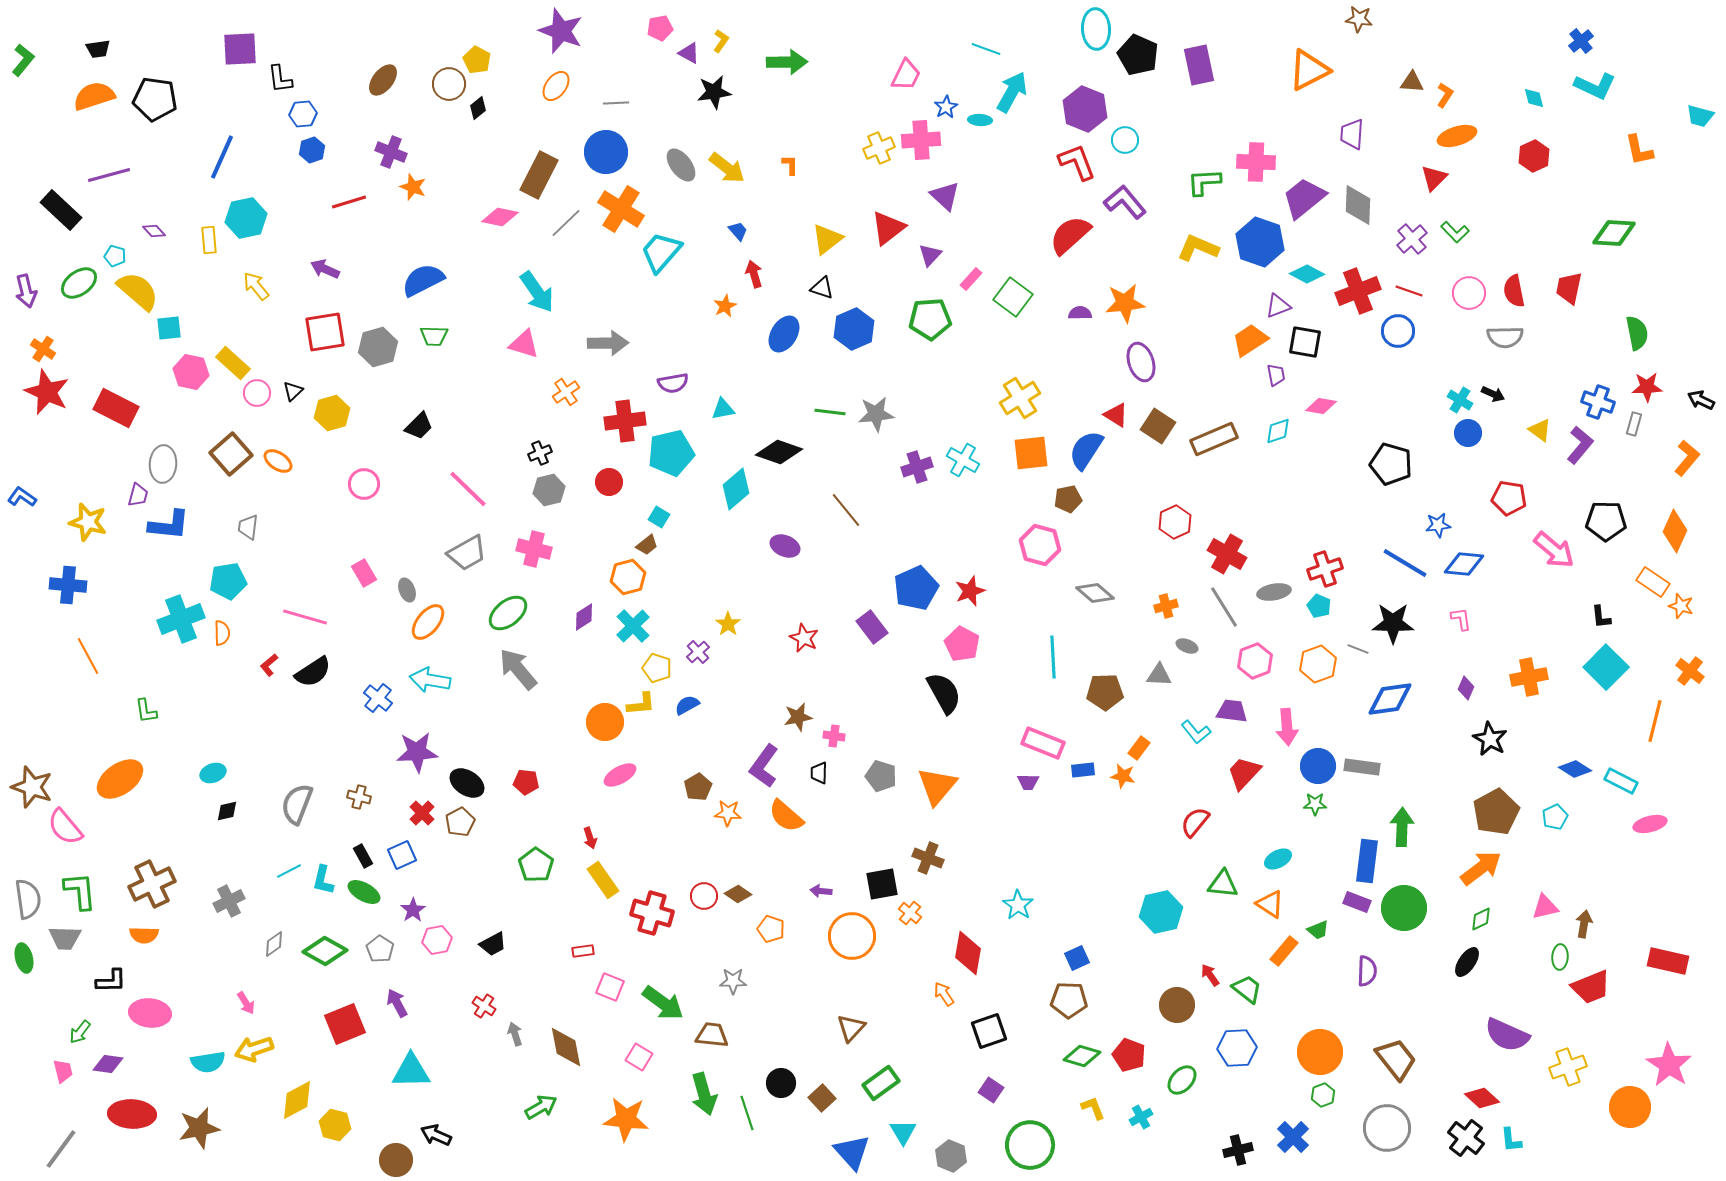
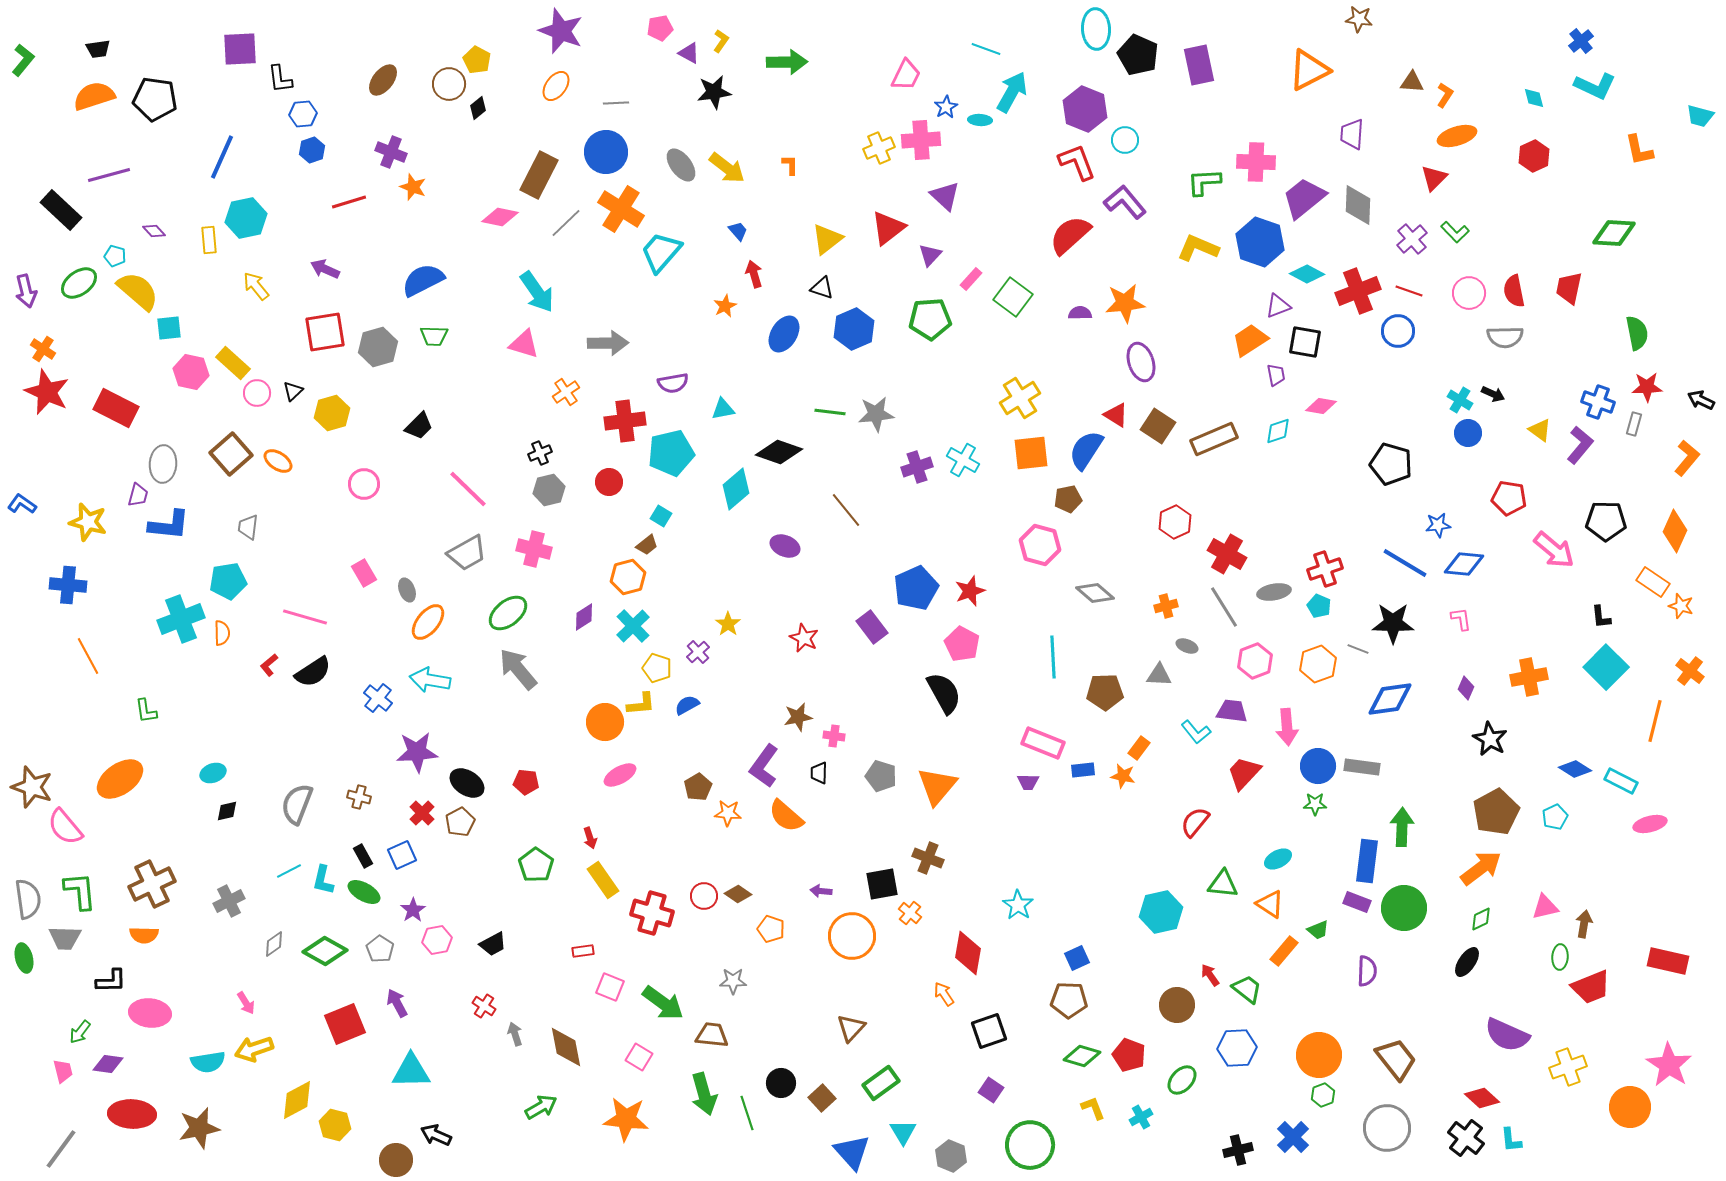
blue L-shape at (22, 497): moved 7 px down
cyan square at (659, 517): moved 2 px right, 1 px up
orange circle at (1320, 1052): moved 1 px left, 3 px down
